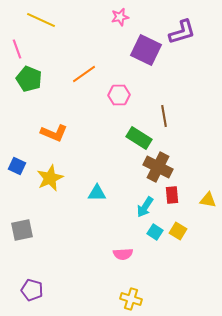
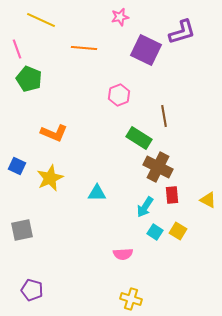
orange line: moved 26 px up; rotated 40 degrees clockwise
pink hexagon: rotated 20 degrees counterclockwise
yellow triangle: rotated 18 degrees clockwise
